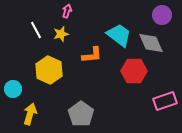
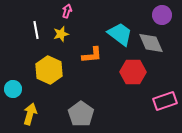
white line: rotated 18 degrees clockwise
cyan trapezoid: moved 1 px right, 1 px up
red hexagon: moved 1 px left, 1 px down
